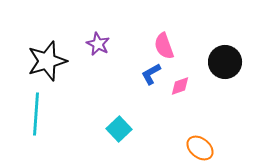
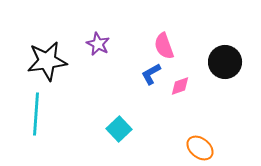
black star: rotated 9 degrees clockwise
